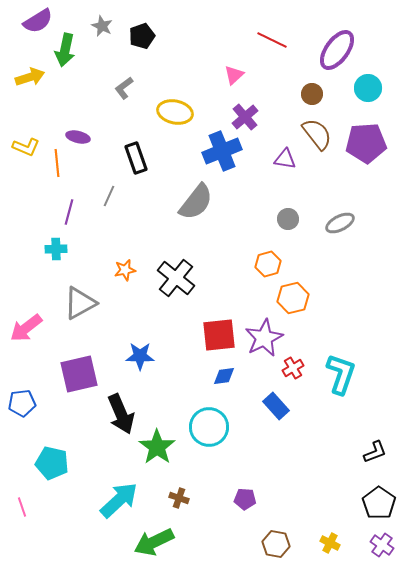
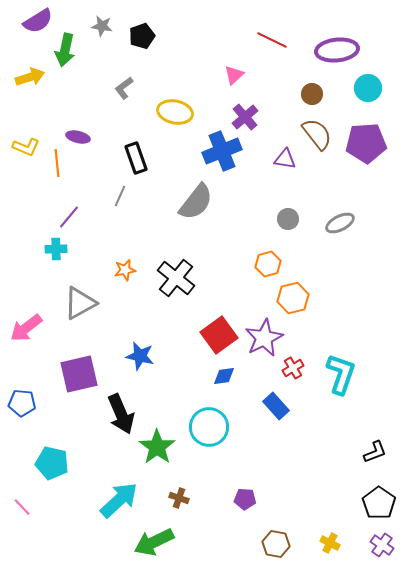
gray star at (102, 26): rotated 15 degrees counterclockwise
purple ellipse at (337, 50): rotated 48 degrees clockwise
gray line at (109, 196): moved 11 px right
purple line at (69, 212): moved 5 px down; rotated 25 degrees clockwise
red square at (219, 335): rotated 30 degrees counterclockwise
blue star at (140, 356): rotated 12 degrees clockwise
blue pentagon at (22, 403): rotated 12 degrees clockwise
pink line at (22, 507): rotated 24 degrees counterclockwise
